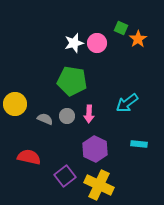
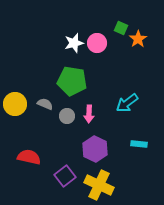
gray semicircle: moved 15 px up
